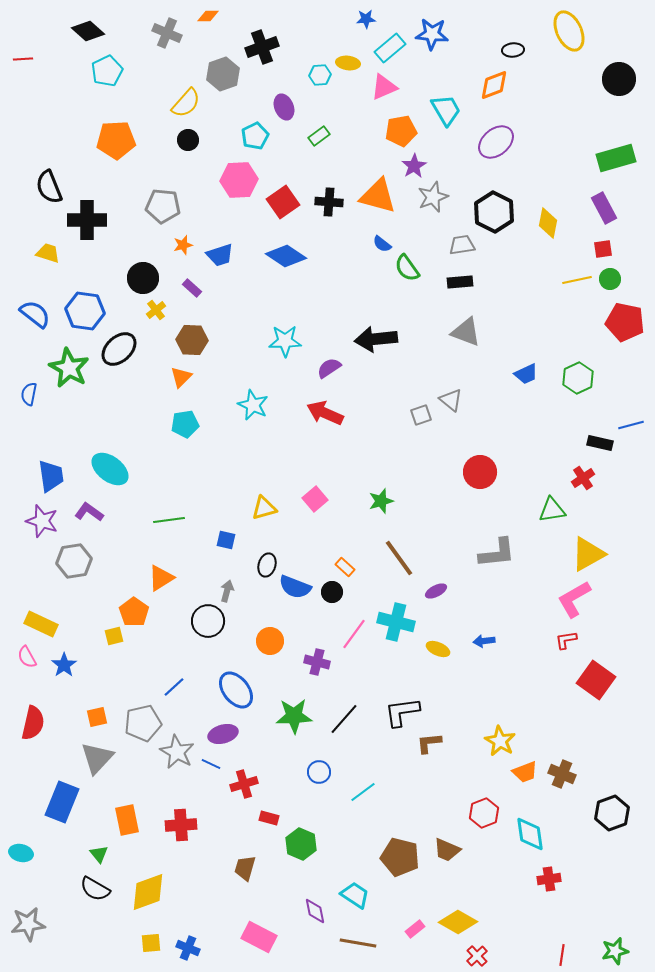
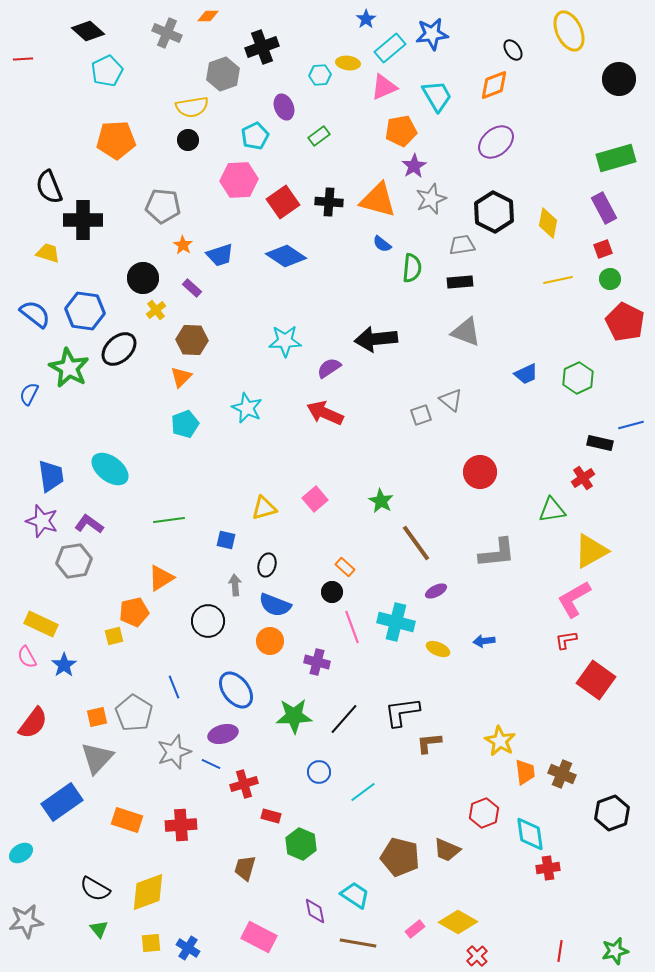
blue star at (366, 19): rotated 30 degrees counterclockwise
blue star at (432, 34): rotated 12 degrees counterclockwise
black ellipse at (513, 50): rotated 60 degrees clockwise
yellow semicircle at (186, 103): moved 6 px right, 4 px down; rotated 40 degrees clockwise
cyan trapezoid at (446, 110): moved 9 px left, 14 px up
orange triangle at (378, 196): moved 4 px down
gray star at (433, 197): moved 2 px left, 2 px down
black cross at (87, 220): moved 4 px left
orange star at (183, 245): rotated 24 degrees counterclockwise
red square at (603, 249): rotated 12 degrees counterclockwise
green semicircle at (407, 268): moved 5 px right; rotated 140 degrees counterclockwise
yellow line at (577, 280): moved 19 px left
red pentagon at (625, 322): rotated 15 degrees clockwise
blue semicircle at (29, 394): rotated 15 degrees clockwise
cyan star at (253, 405): moved 6 px left, 3 px down
cyan pentagon at (185, 424): rotated 12 degrees counterclockwise
green star at (381, 501): rotated 25 degrees counterclockwise
purple L-shape at (89, 512): moved 12 px down
yellow triangle at (588, 554): moved 3 px right, 3 px up
brown line at (399, 558): moved 17 px right, 15 px up
blue semicircle at (295, 587): moved 20 px left, 18 px down
gray arrow at (227, 591): moved 8 px right, 6 px up; rotated 20 degrees counterclockwise
orange pentagon at (134, 612): rotated 24 degrees clockwise
pink line at (354, 634): moved 2 px left, 7 px up; rotated 56 degrees counterclockwise
blue line at (174, 687): rotated 70 degrees counterclockwise
red semicircle at (33, 723): rotated 24 degrees clockwise
gray pentagon at (143, 723): moved 9 px left, 10 px up; rotated 27 degrees counterclockwise
gray star at (177, 752): moved 3 px left; rotated 24 degrees clockwise
orange trapezoid at (525, 772): rotated 76 degrees counterclockwise
blue rectangle at (62, 802): rotated 33 degrees clockwise
red rectangle at (269, 818): moved 2 px right, 2 px up
orange rectangle at (127, 820): rotated 60 degrees counterclockwise
cyan ellipse at (21, 853): rotated 45 degrees counterclockwise
green triangle at (99, 854): moved 75 px down
red cross at (549, 879): moved 1 px left, 11 px up
gray star at (28, 924): moved 2 px left, 3 px up
blue cross at (188, 948): rotated 10 degrees clockwise
red line at (562, 955): moved 2 px left, 4 px up
